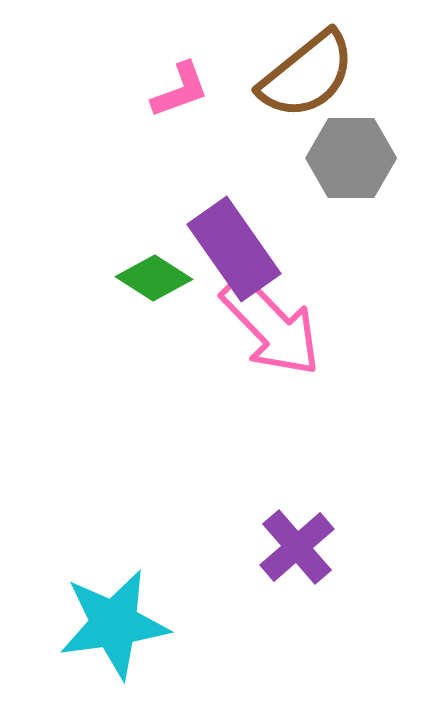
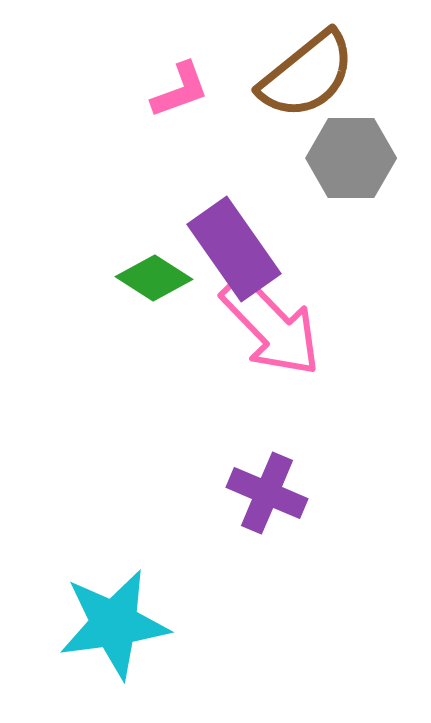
purple cross: moved 30 px left, 54 px up; rotated 26 degrees counterclockwise
